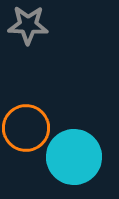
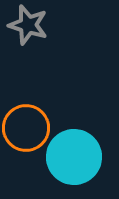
gray star: rotated 15 degrees clockwise
